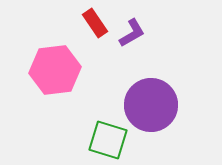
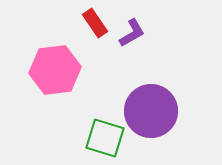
purple circle: moved 6 px down
green square: moved 3 px left, 2 px up
